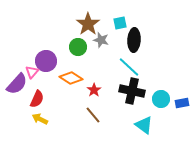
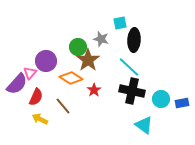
brown star: moved 36 px down
gray star: moved 1 px up
pink triangle: moved 2 px left, 1 px down
red semicircle: moved 1 px left, 2 px up
brown line: moved 30 px left, 9 px up
